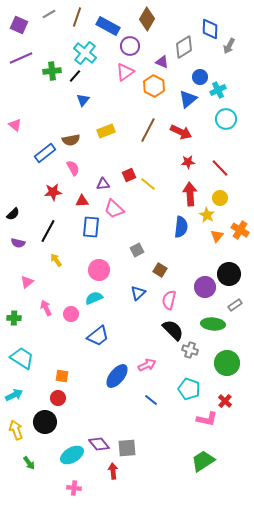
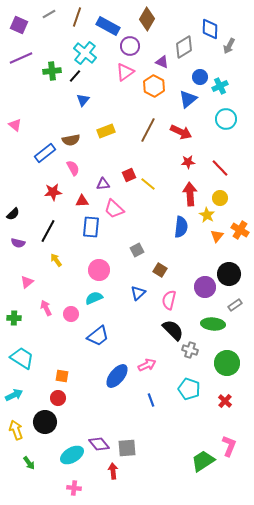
cyan cross at (218, 90): moved 2 px right, 4 px up
blue line at (151, 400): rotated 32 degrees clockwise
pink L-shape at (207, 419): moved 22 px right, 27 px down; rotated 80 degrees counterclockwise
